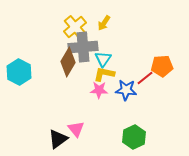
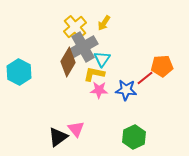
gray cross: rotated 24 degrees counterclockwise
cyan triangle: moved 1 px left
yellow L-shape: moved 10 px left
black triangle: moved 2 px up
